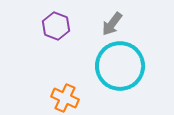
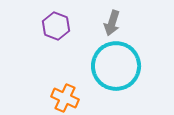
gray arrow: moved 1 px up; rotated 20 degrees counterclockwise
cyan circle: moved 4 px left
